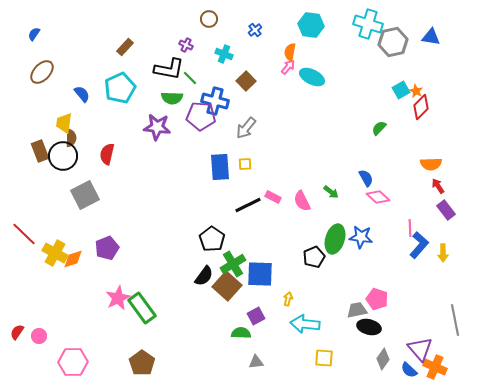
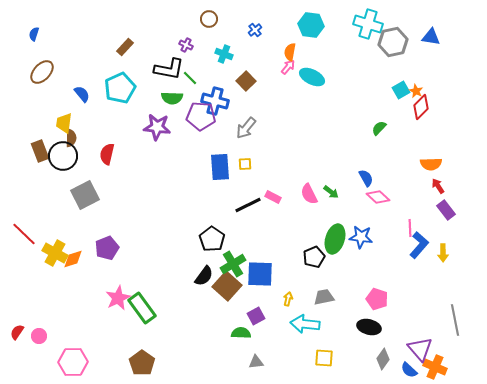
blue semicircle at (34, 34): rotated 16 degrees counterclockwise
pink semicircle at (302, 201): moved 7 px right, 7 px up
gray trapezoid at (357, 310): moved 33 px left, 13 px up
